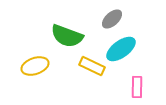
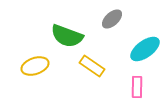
cyan ellipse: moved 24 px right
yellow rectangle: rotated 10 degrees clockwise
